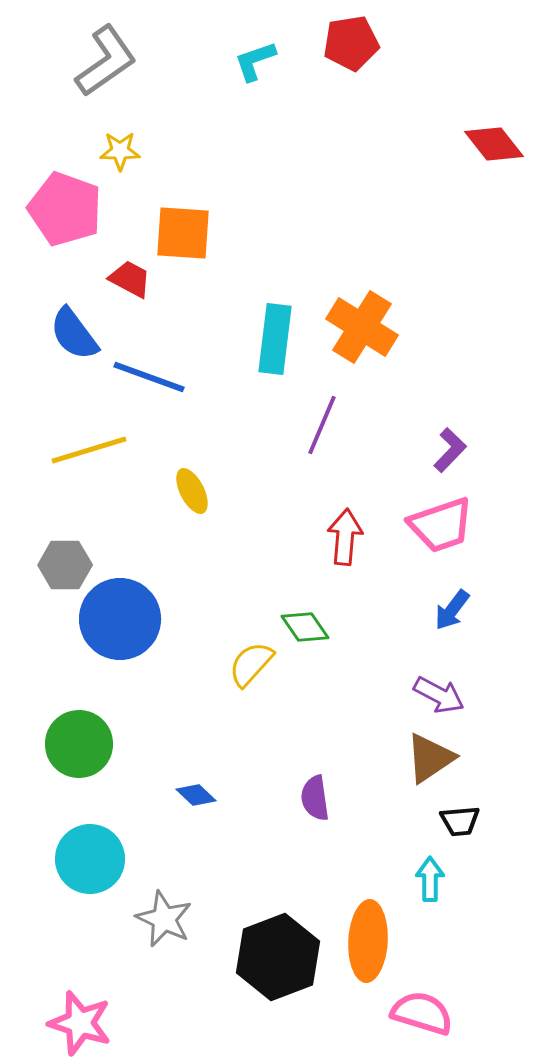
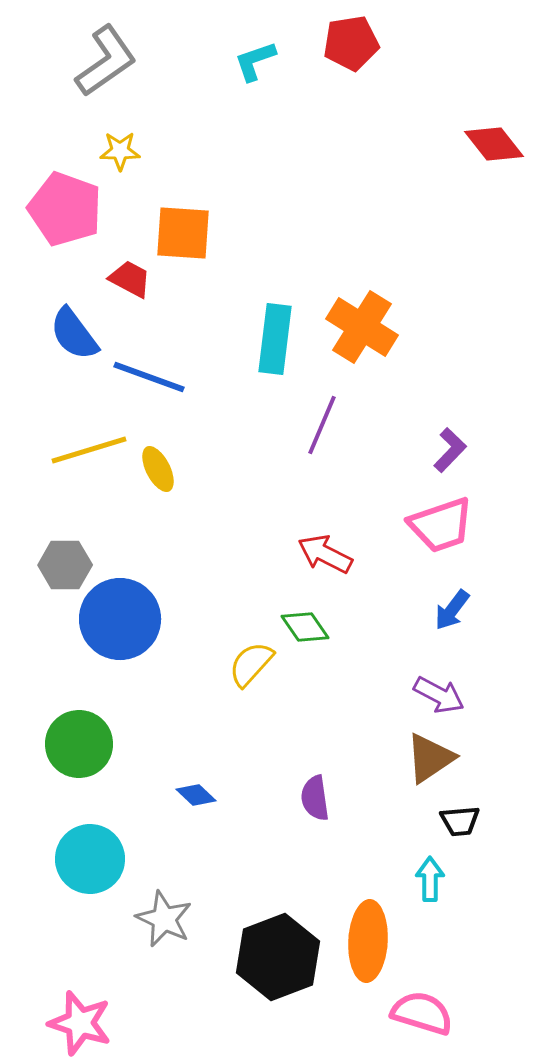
yellow ellipse: moved 34 px left, 22 px up
red arrow: moved 20 px left, 17 px down; rotated 68 degrees counterclockwise
